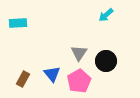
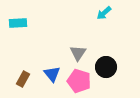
cyan arrow: moved 2 px left, 2 px up
gray triangle: moved 1 px left
black circle: moved 6 px down
pink pentagon: rotated 25 degrees counterclockwise
